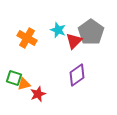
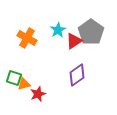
cyan star: rotated 21 degrees clockwise
red triangle: rotated 12 degrees clockwise
